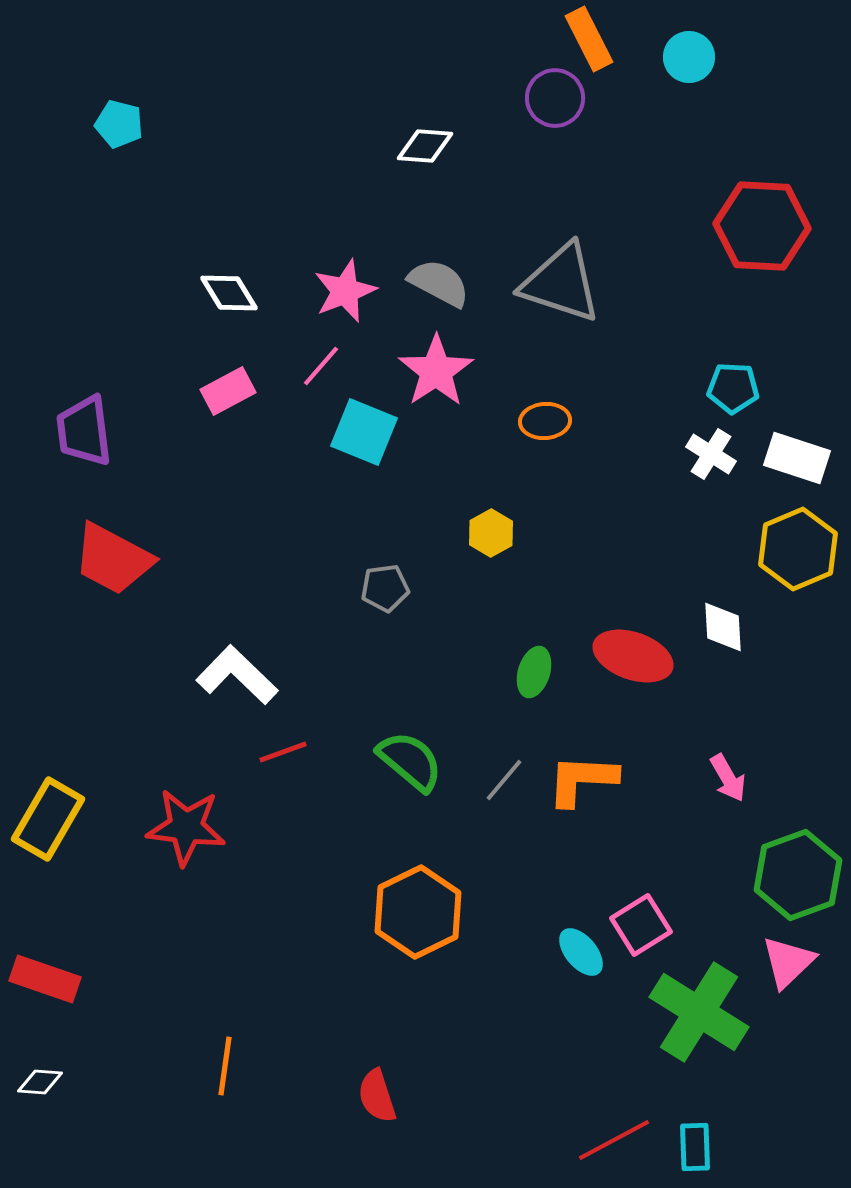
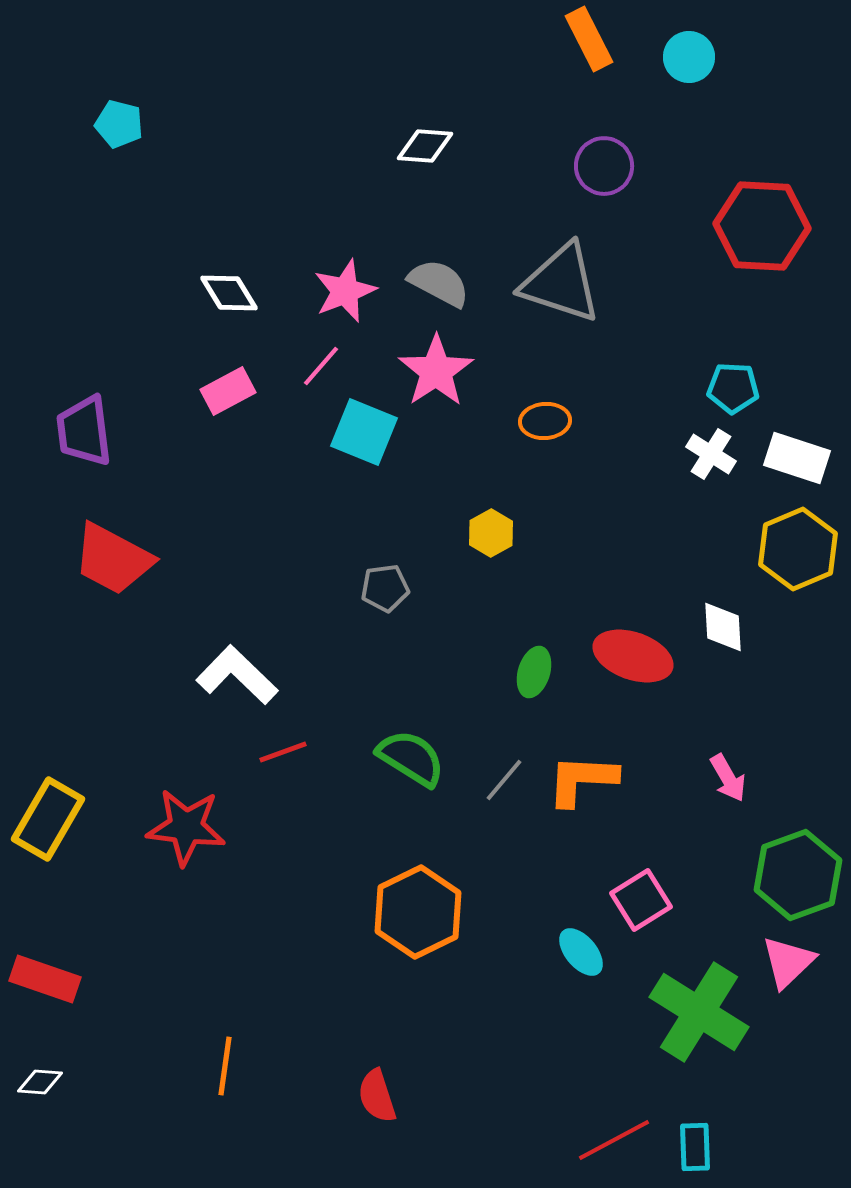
purple circle at (555, 98): moved 49 px right, 68 px down
green semicircle at (410, 761): moved 1 px right, 3 px up; rotated 8 degrees counterclockwise
pink square at (641, 925): moved 25 px up
